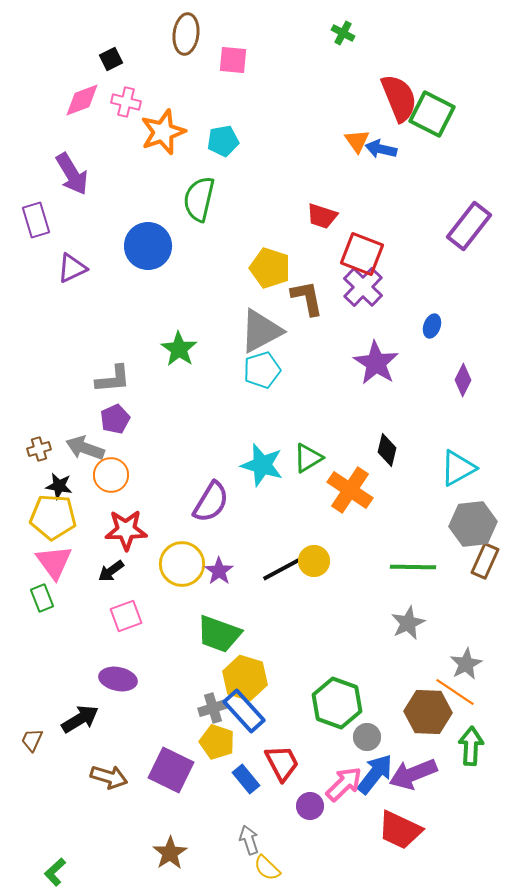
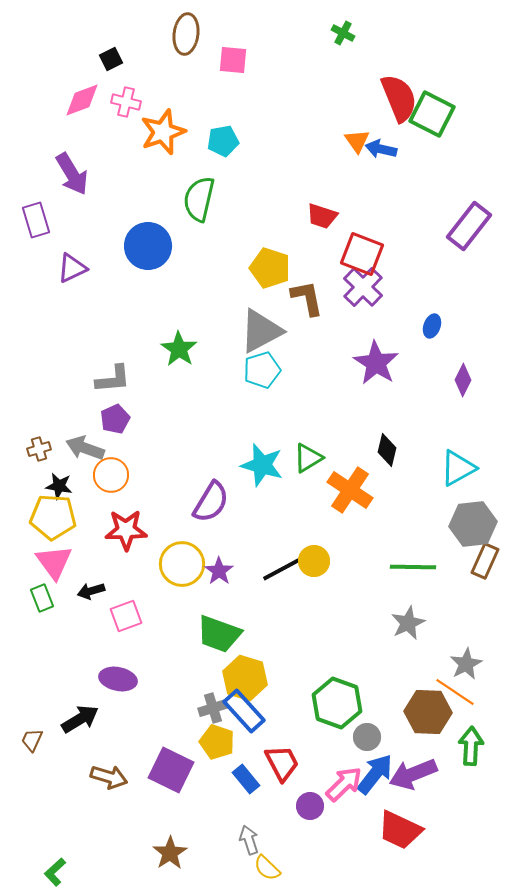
black arrow at (111, 571): moved 20 px left, 20 px down; rotated 20 degrees clockwise
